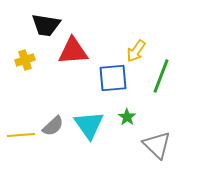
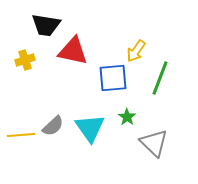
red triangle: rotated 16 degrees clockwise
green line: moved 1 px left, 2 px down
cyan triangle: moved 1 px right, 3 px down
gray triangle: moved 3 px left, 2 px up
